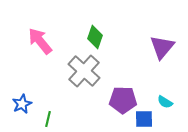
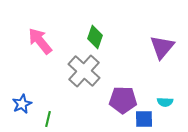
cyan semicircle: rotated 28 degrees counterclockwise
